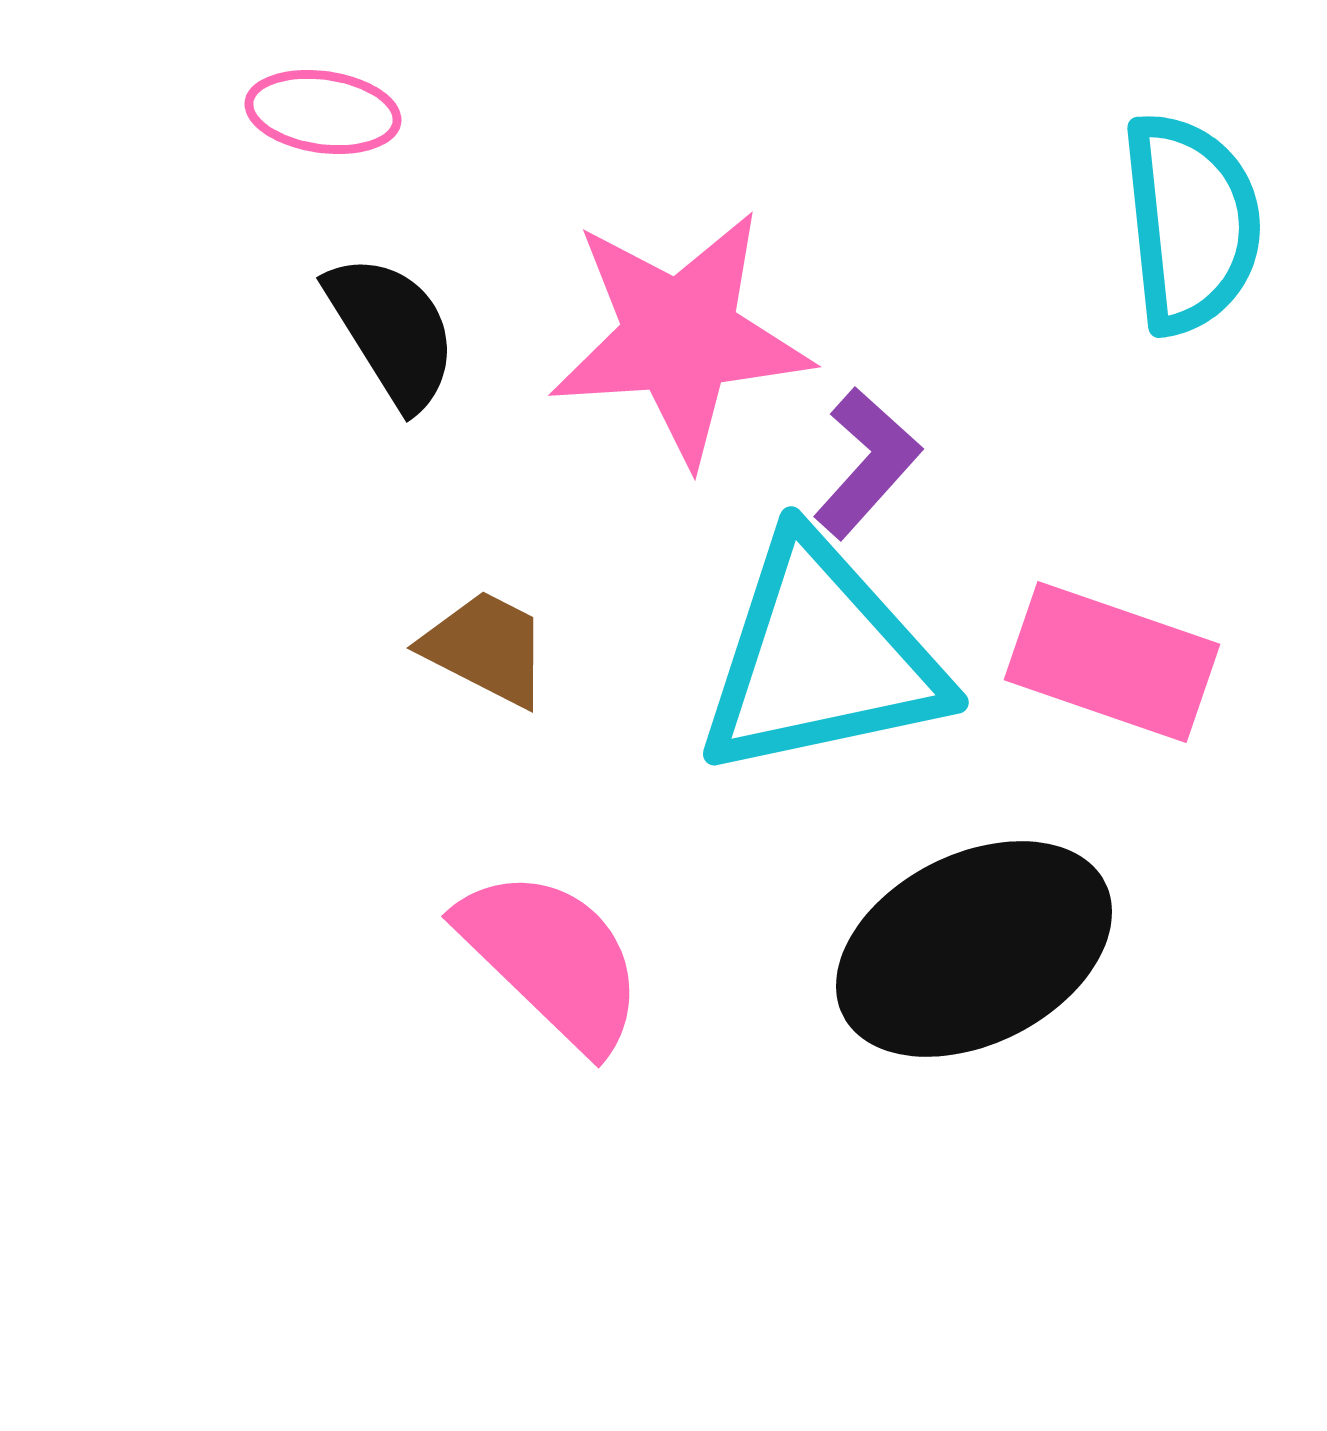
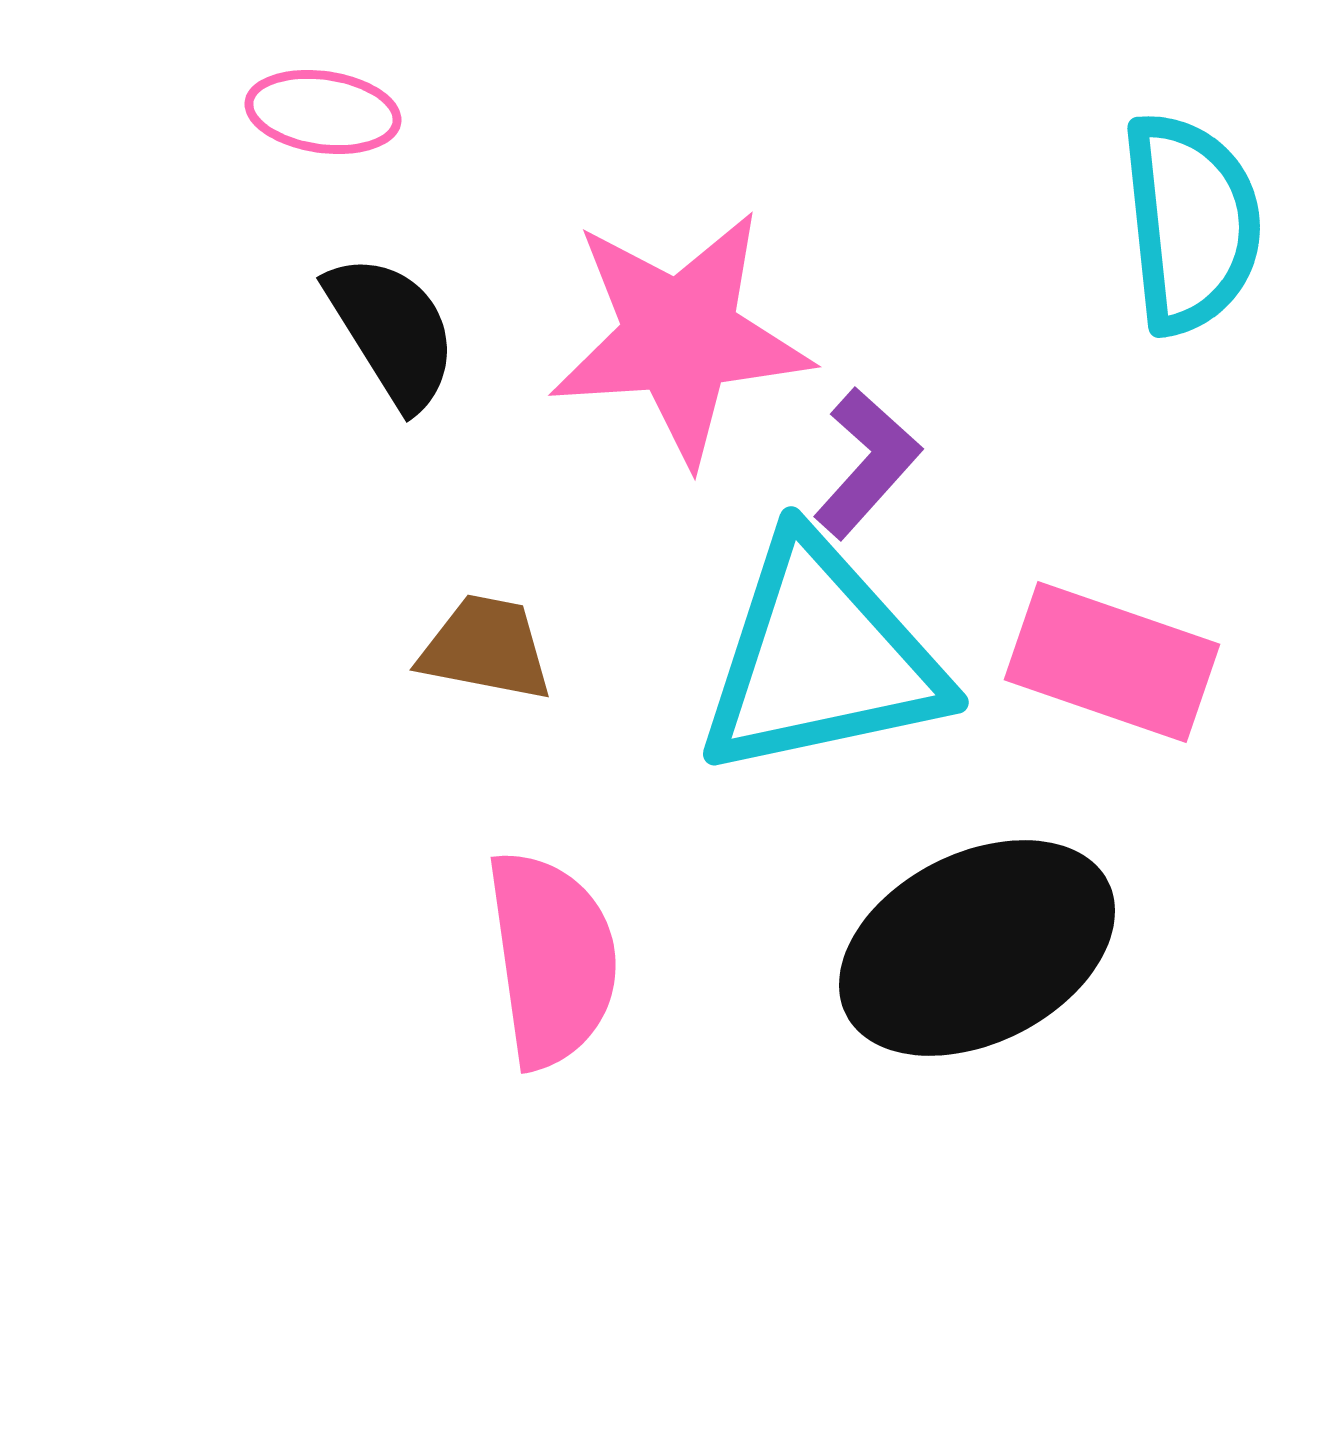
brown trapezoid: rotated 16 degrees counterclockwise
black ellipse: moved 3 px right, 1 px up
pink semicircle: rotated 38 degrees clockwise
